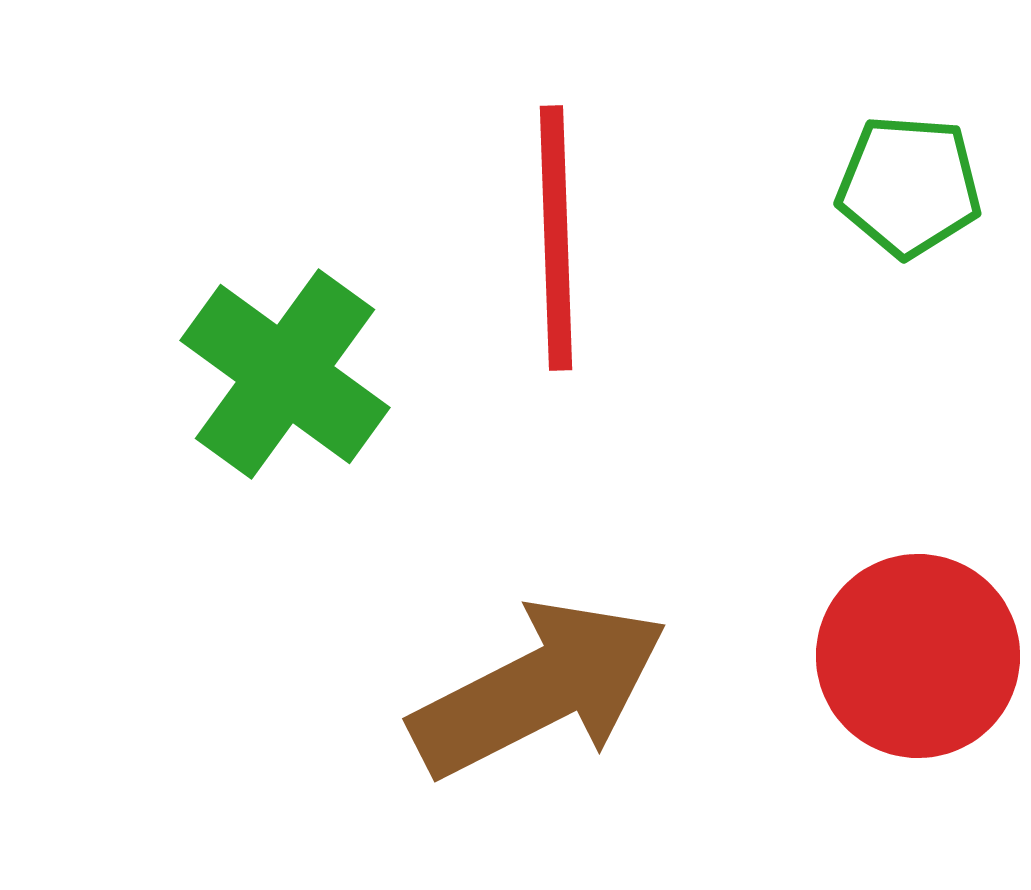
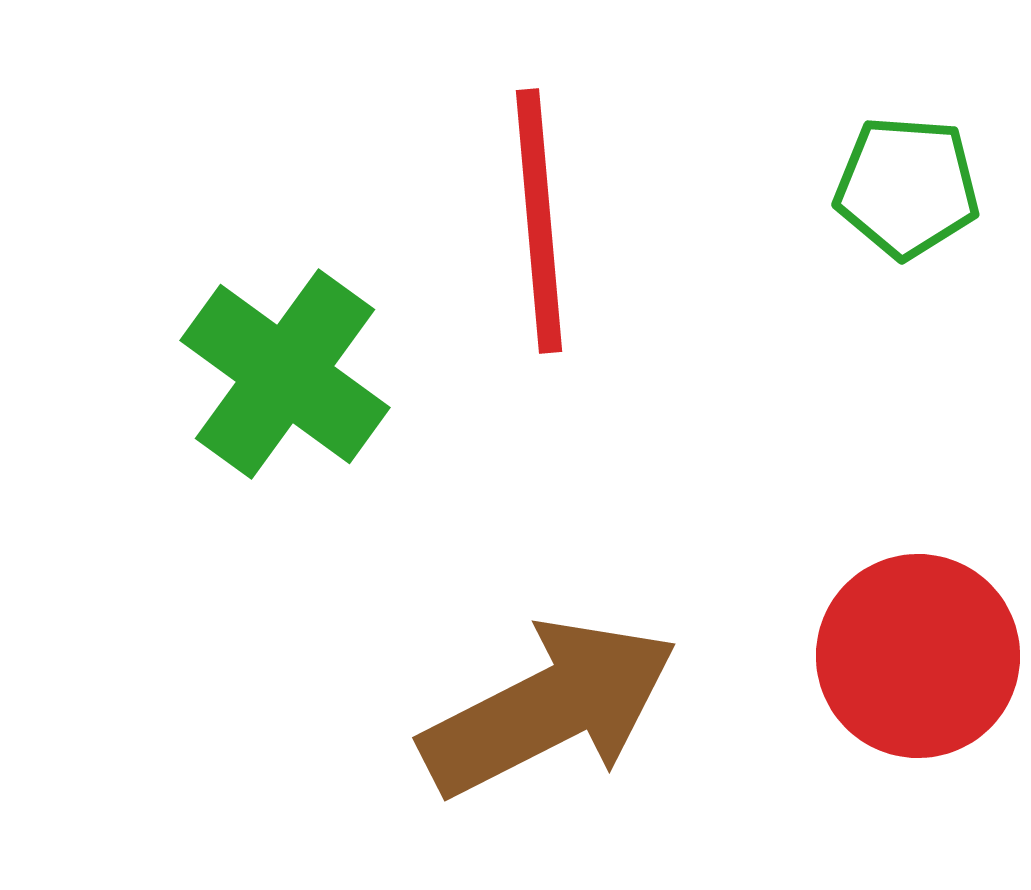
green pentagon: moved 2 px left, 1 px down
red line: moved 17 px left, 17 px up; rotated 3 degrees counterclockwise
brown arrow: moved 10 px right, 19 px down
